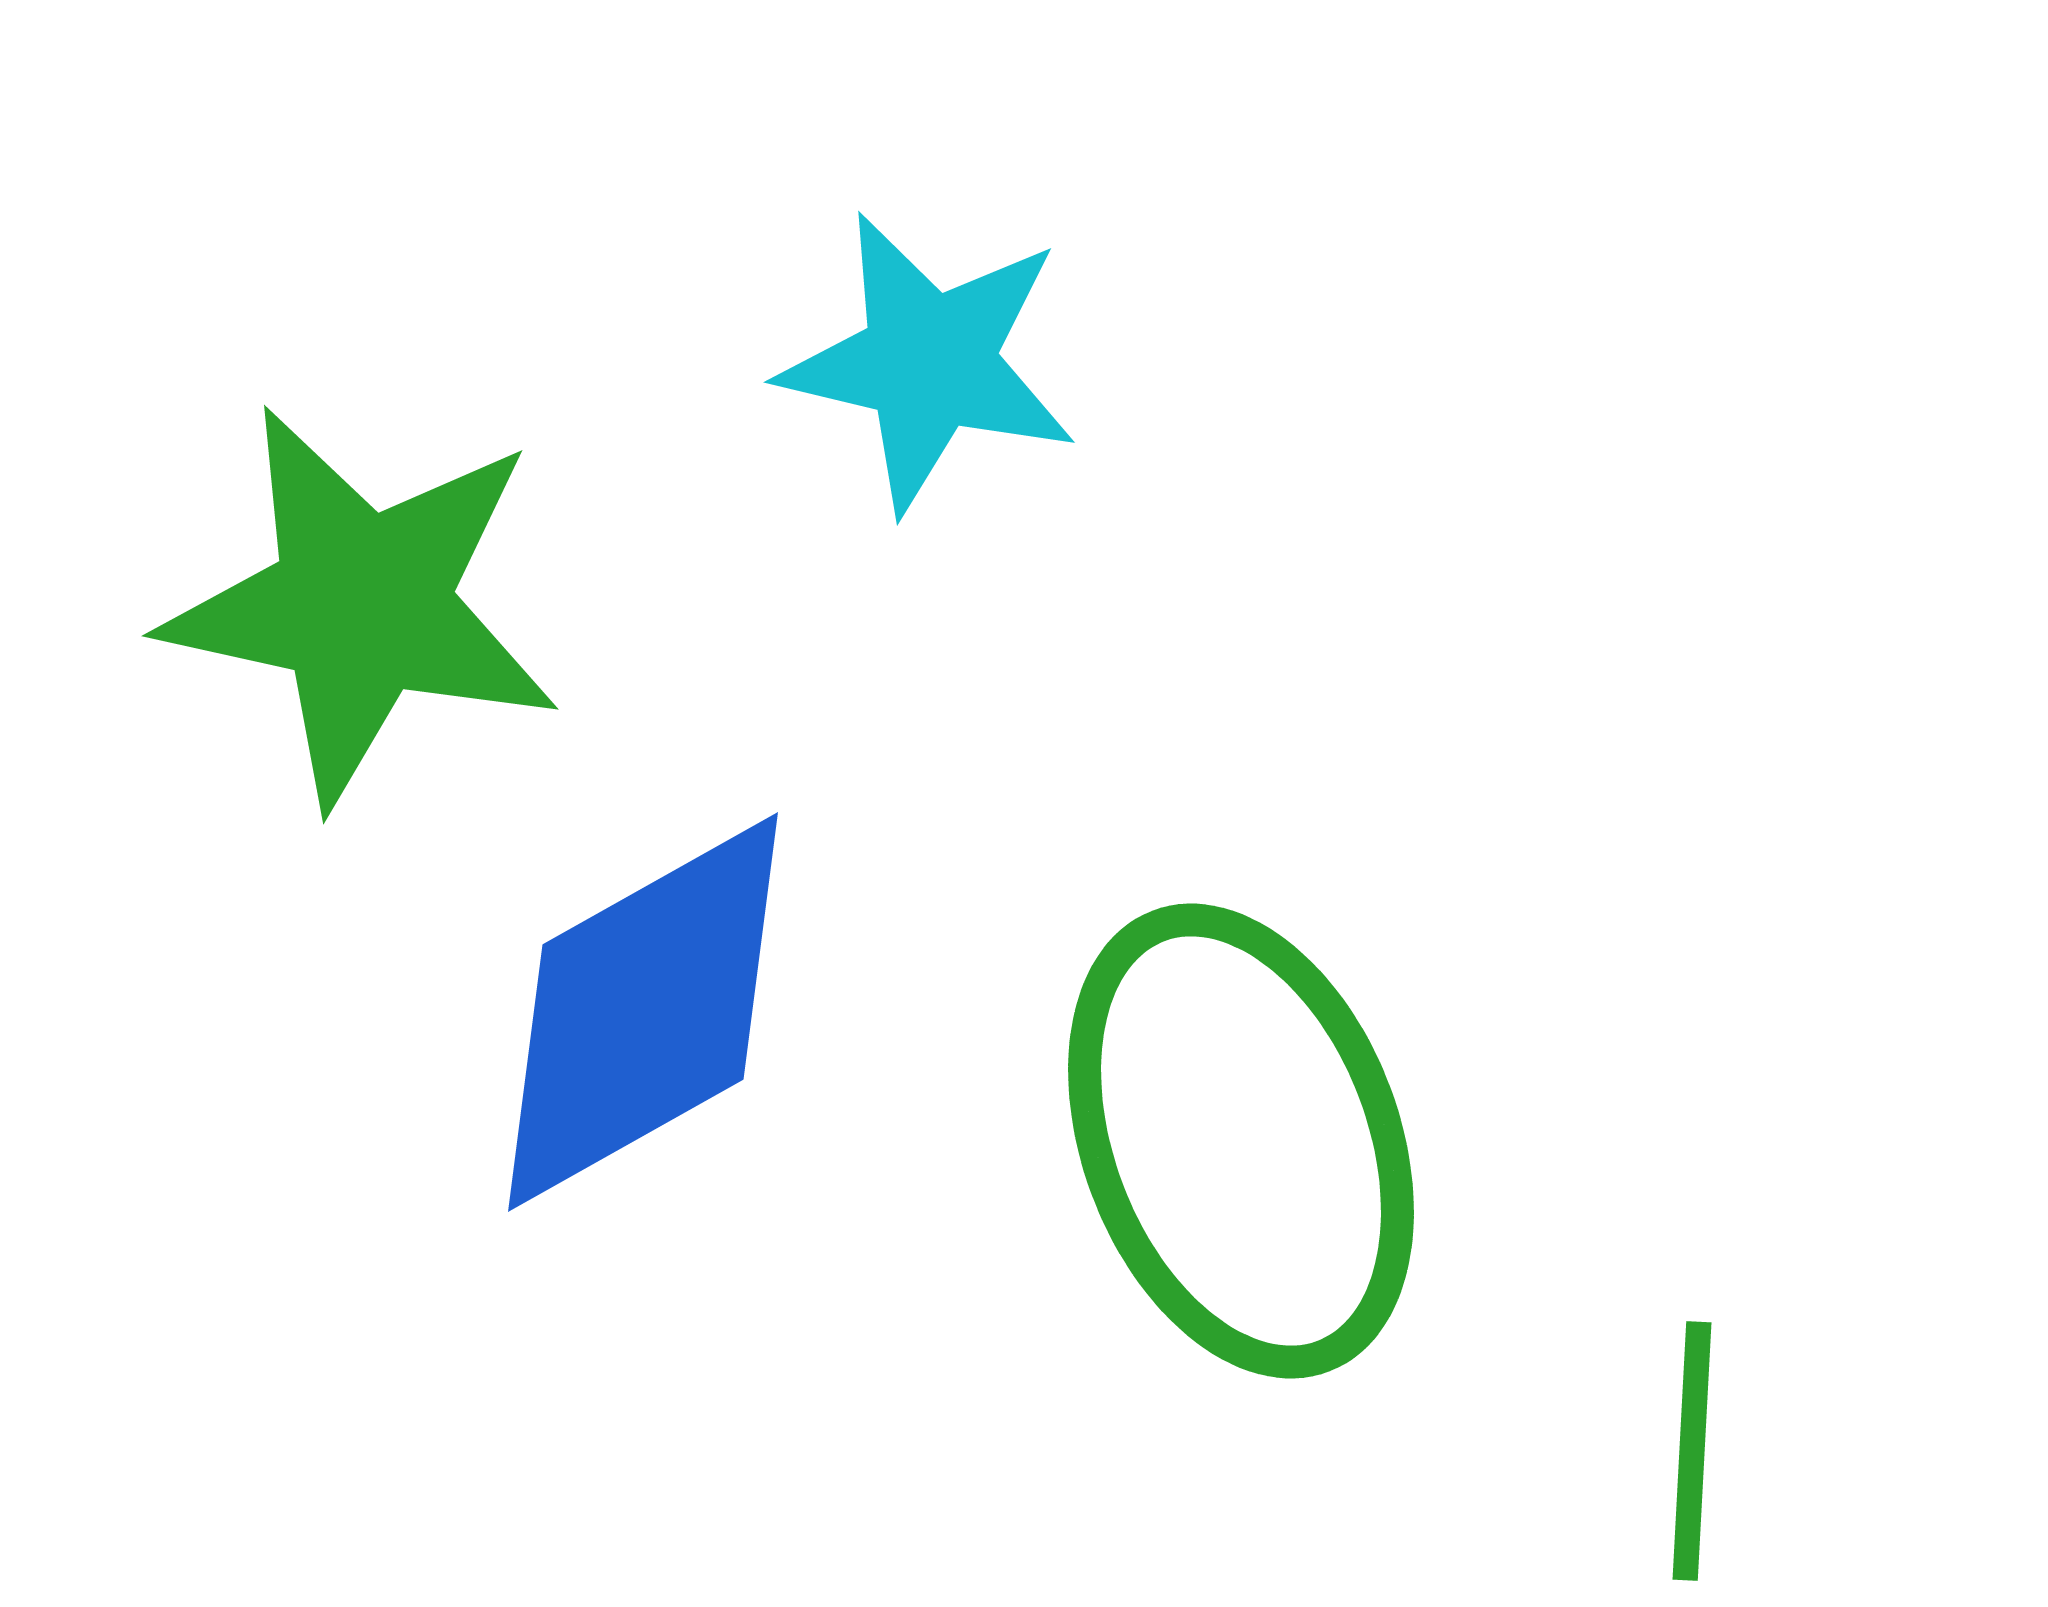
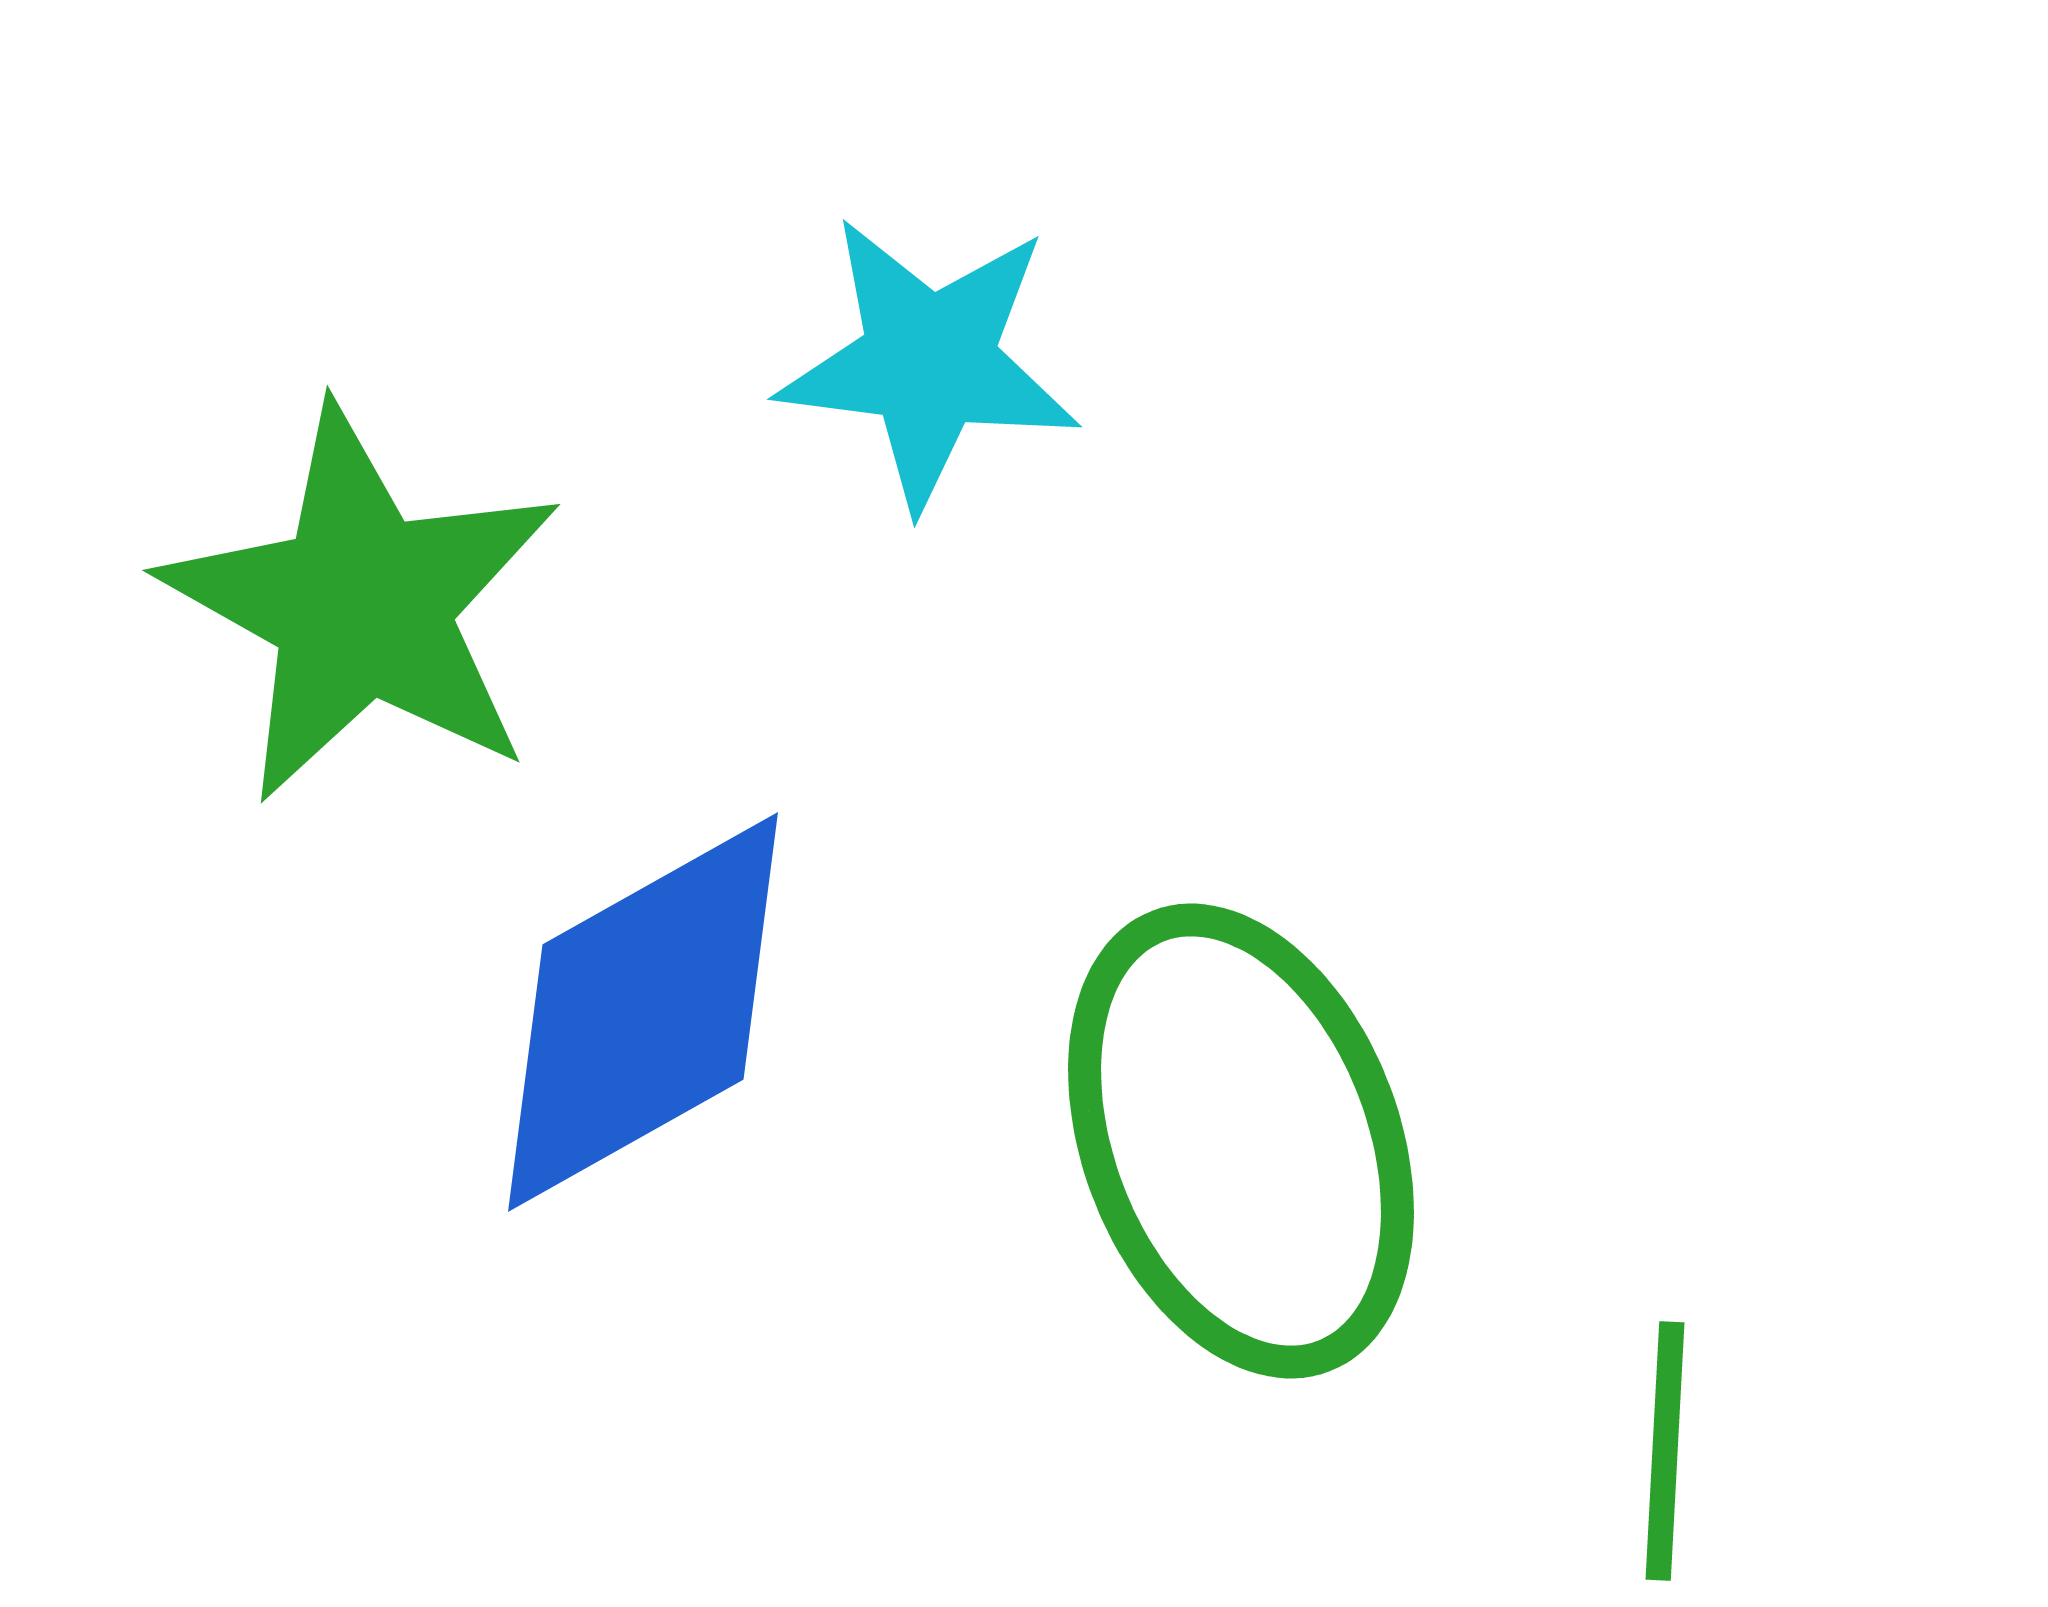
cyan star: rotated 6 degrees counterclockwise
green star: rotated 17 degrees clockwise
green line: moved 27 px left
